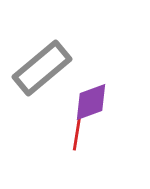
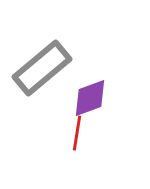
purple diamond: moved 1 px left, 4 px up
